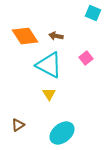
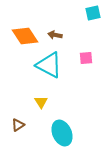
cyan square: rotated 35 degrees counterclockwise
brown arrow: moved 1 px left, 1 px up
pink square: rotated 32 degrees clockwise
yellow triangle: moved 8 px left, 8 px down
cyan ellipse: rotated 75 degrees counterclockwise
